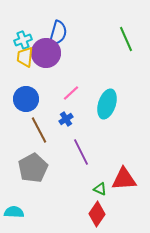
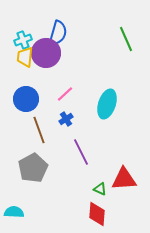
pink line: moved 6 px left, 1 px down
brown line: rotated 8 degrees clockwise
red diamond: rotated 30 degrees counterclockwise
